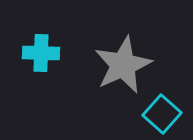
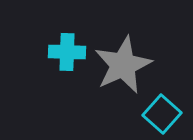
cyan cross: moved 26 px right, 1 px up
